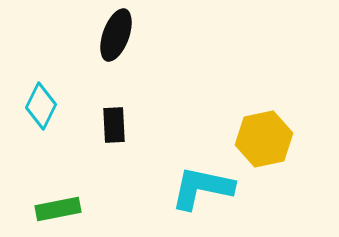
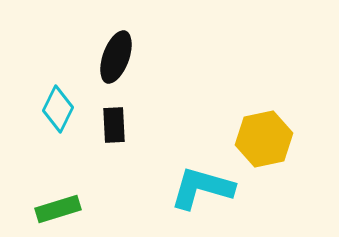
black ellipse: moved 22 px down
cyan diamond: moved 17 px right, 3 px down
cyan L-shape: rotated 4 degrees clockwise
green rectangle: rotated 6 degrees counterclockwise
